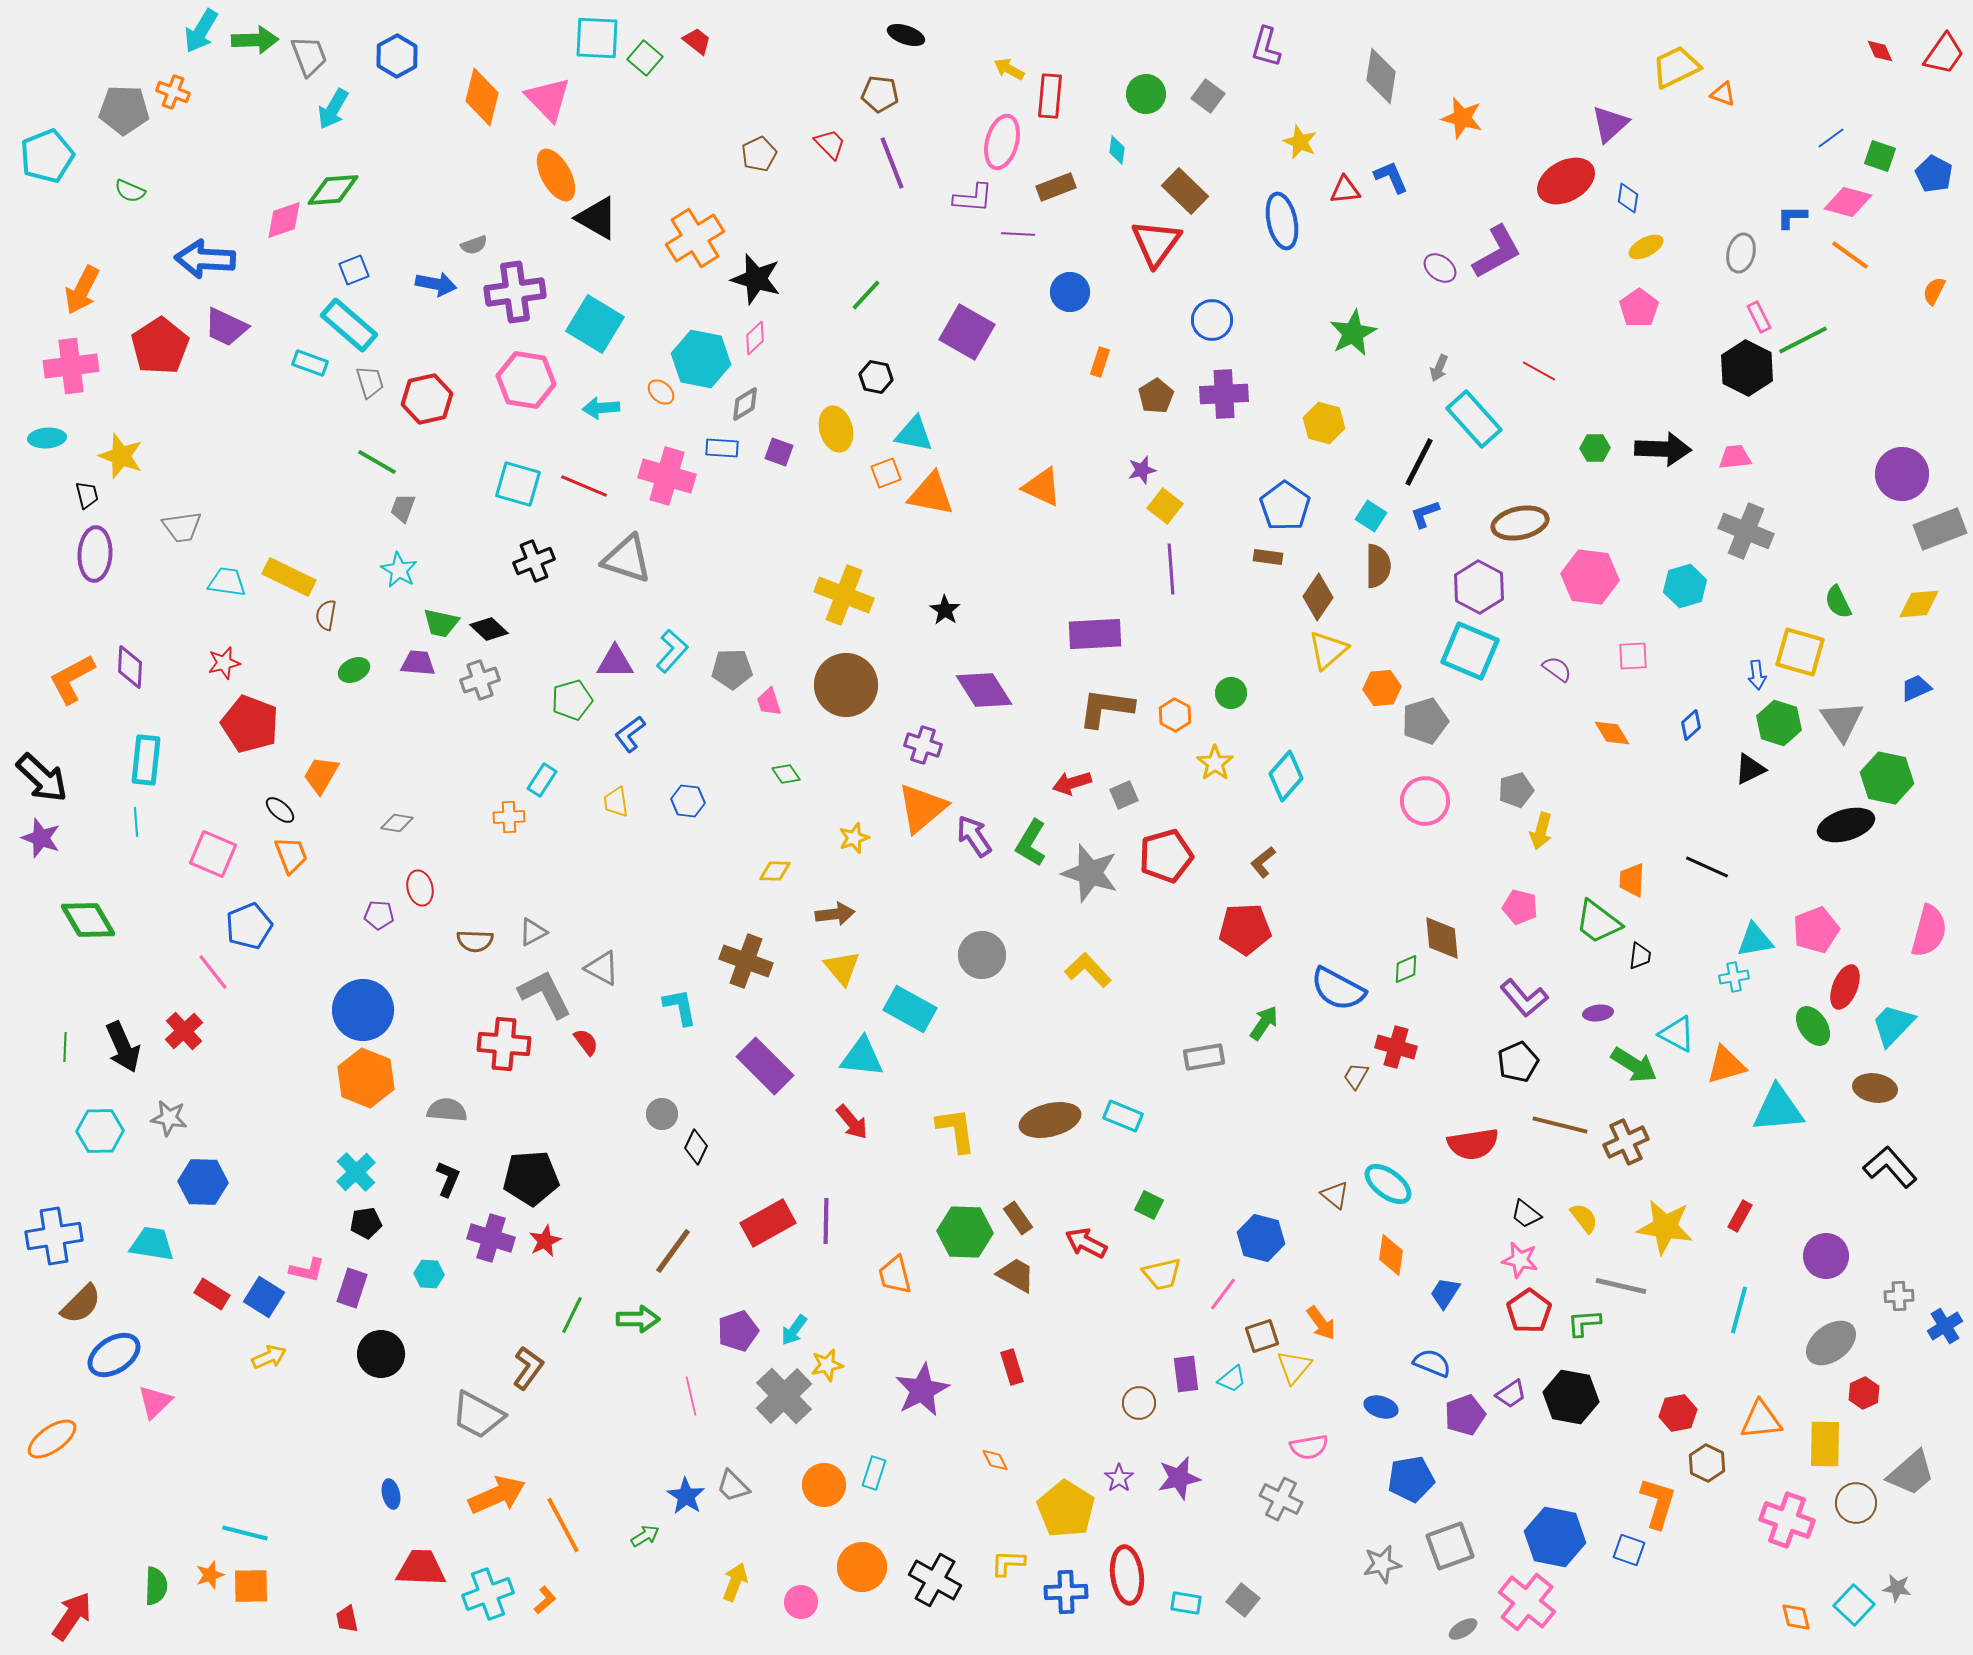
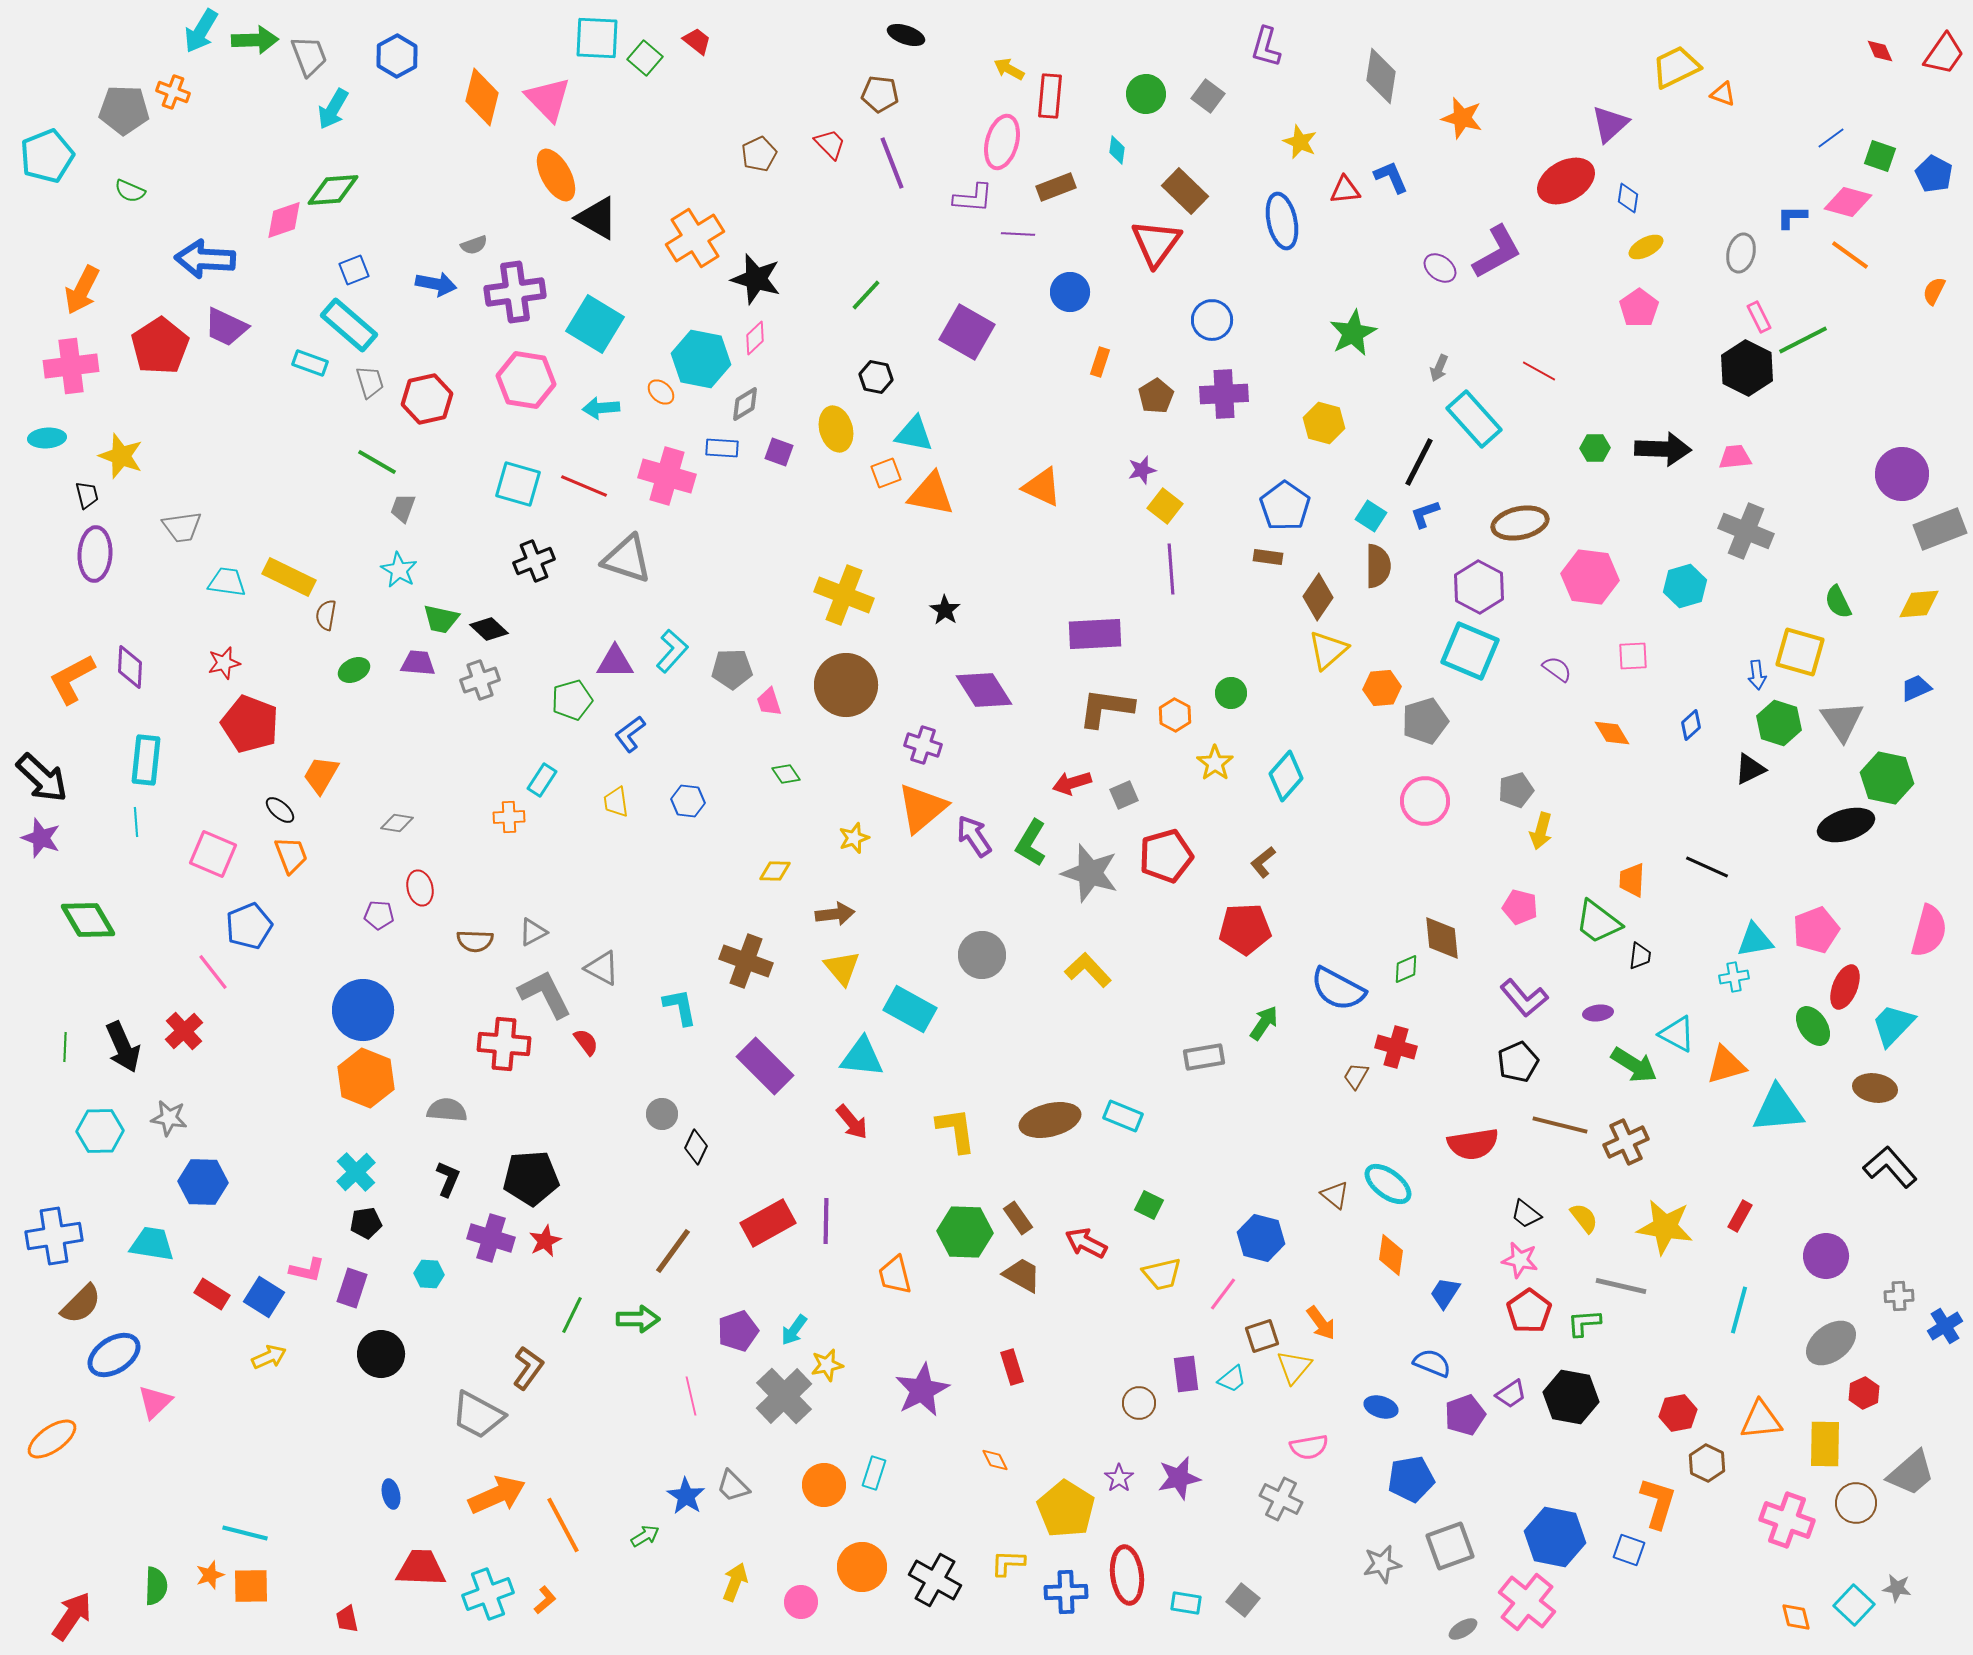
green trapezoid at (441, 623): moved 4 px up
brown trapezoid at (1016, 1275): moved 6 px right
